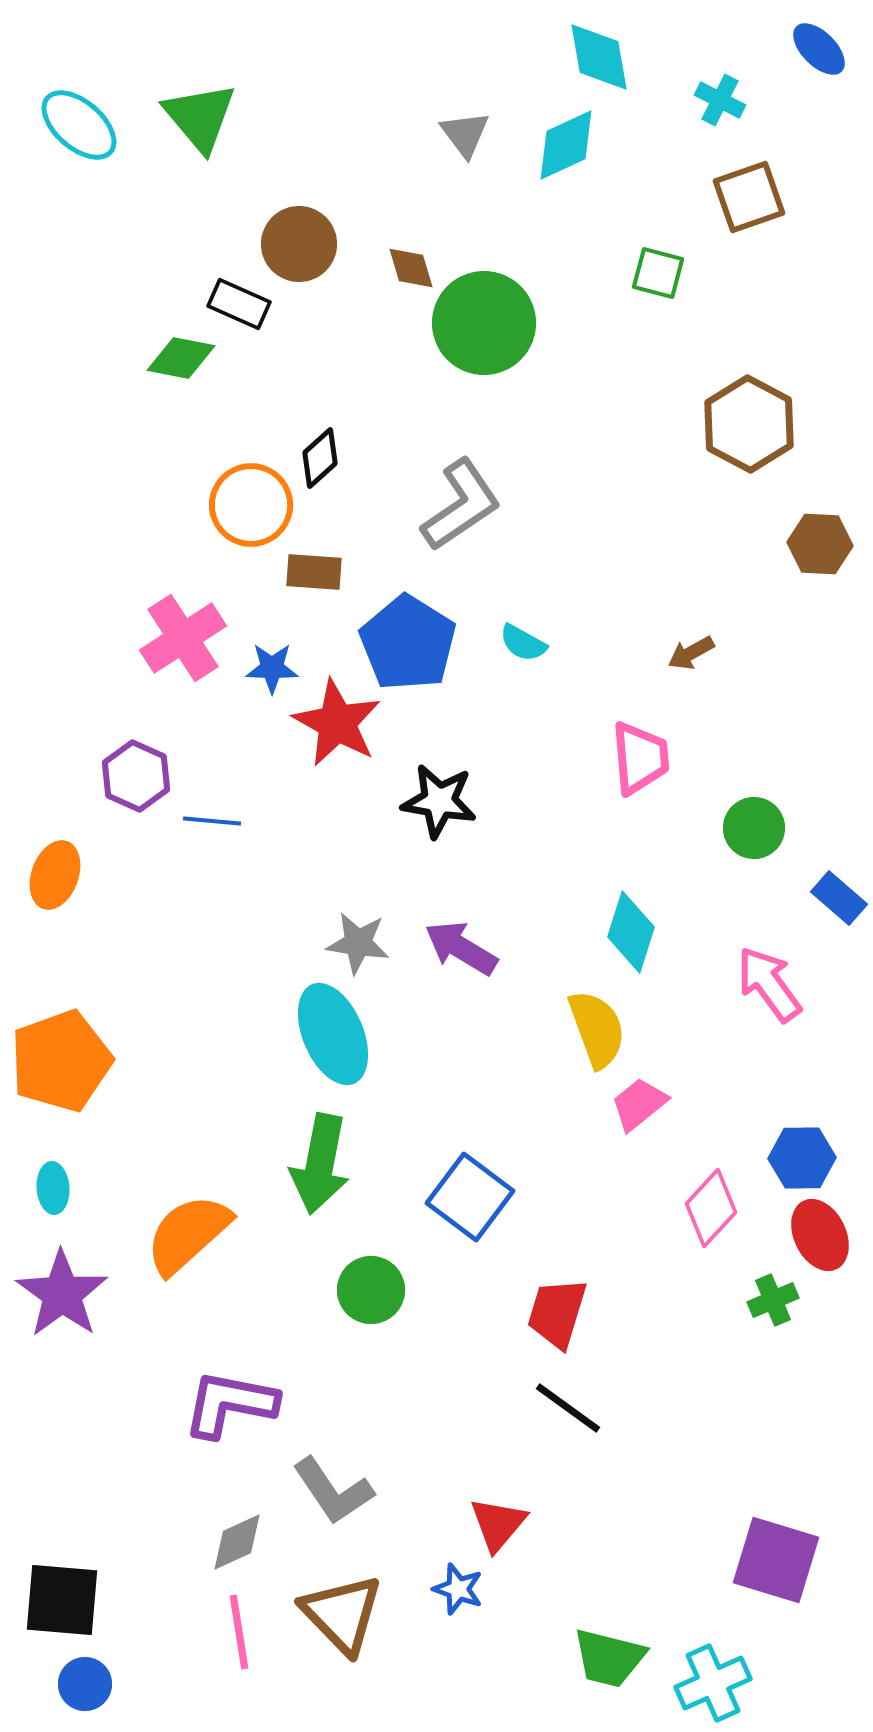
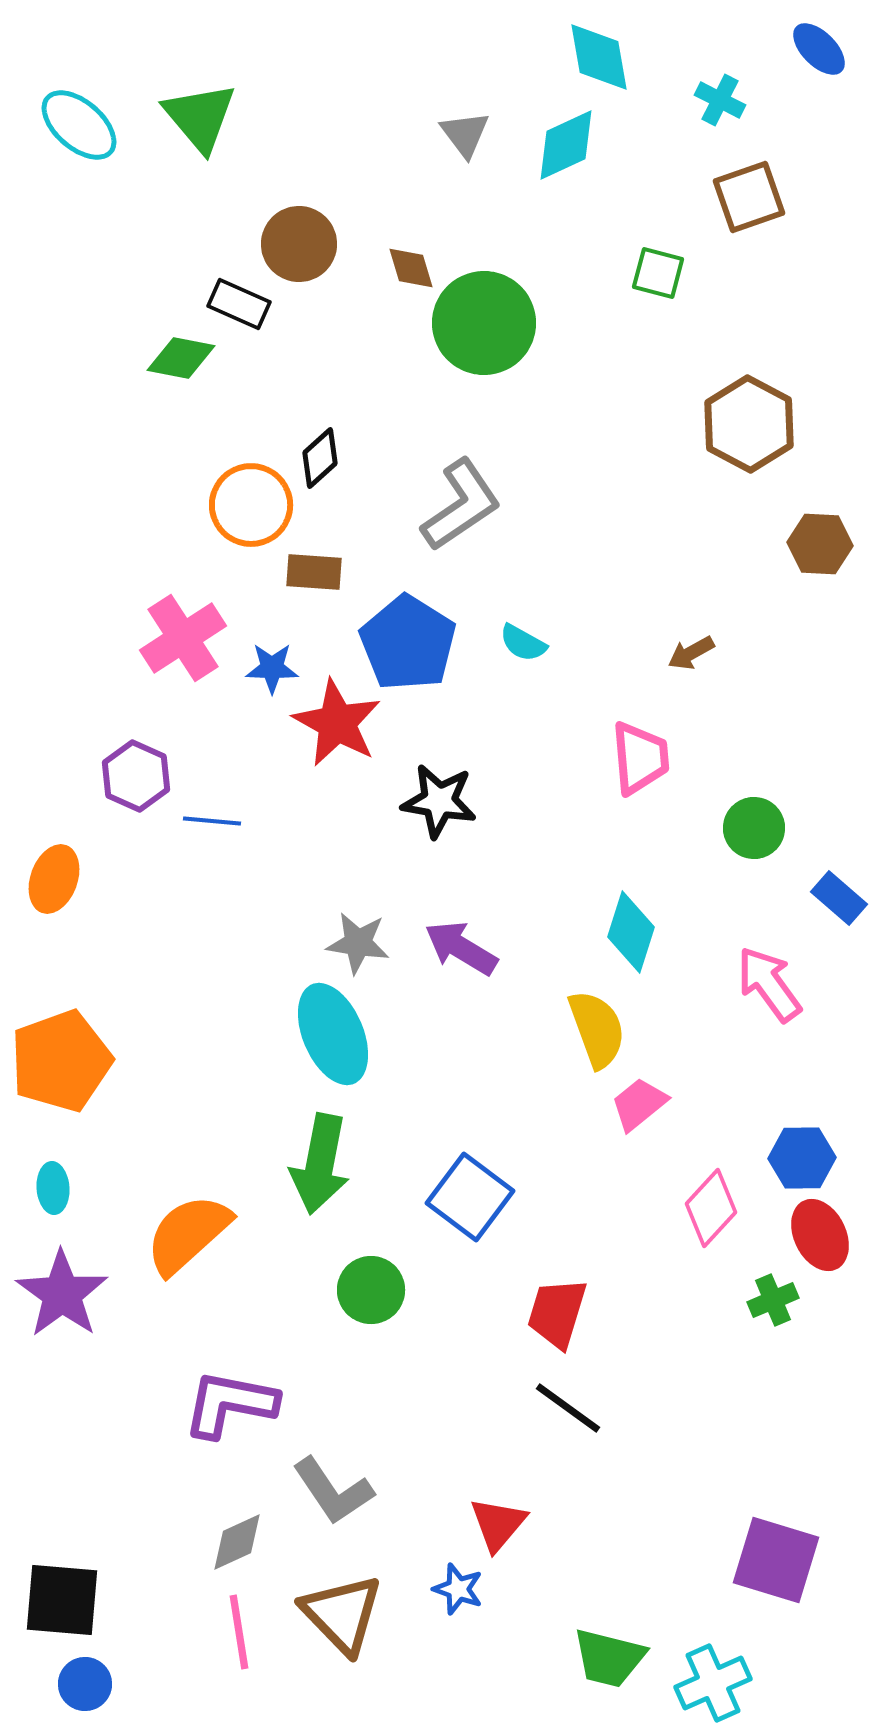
orange ellipse at (55, 875): moved 1 px left, 4 px down
